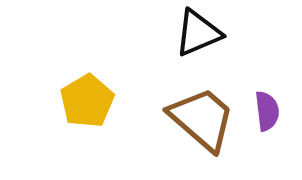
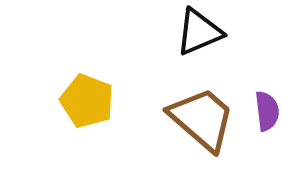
black triangle: moved 1 px right, 1 px up
yellow pentagon: rotated 20 degrees counterclockwise
